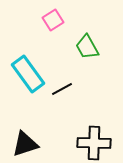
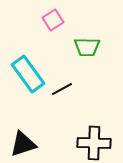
green trapezoid: rotated 60 degrees counterclockwise
black triangle: moved 2 px left
